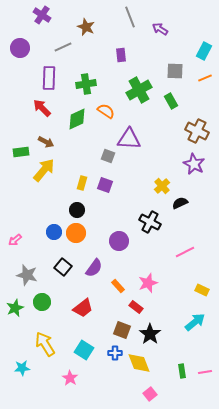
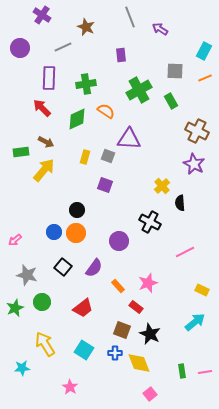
yellow rectangle at (82, 183): moved 3 px right, 26 px up
black semicircle at (180, 203): rotated 70 degrees counterclockwise
black star at (150, 334): rotated 10 degrees counterclockwise
pink star at (70, 378): moved 9 px down
